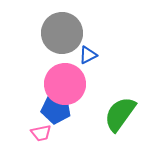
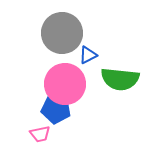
green semicircle: moved 35 px up; rotated 120 degrees counterclockwise
pink trapezoid: moved 1 px left, 1 px down
